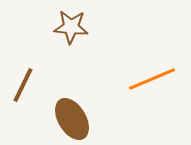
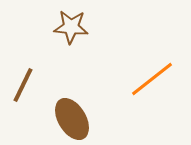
orange line: rotated 15 degrees counterclockwise
